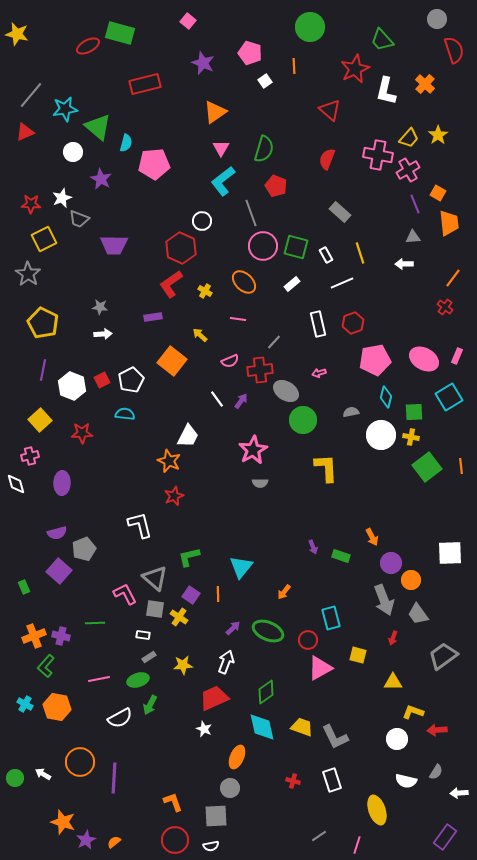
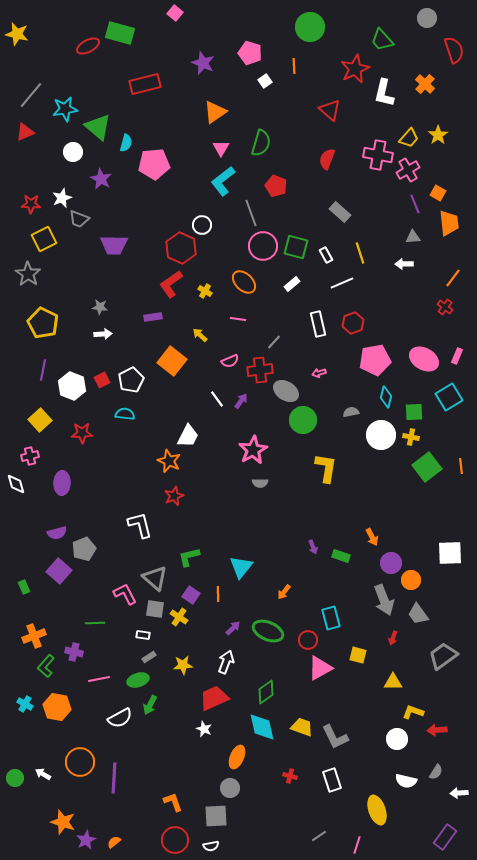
gray circle at (437, 19): moved 10 px left, 1 px up
pink square at (188, 21): moved 13 px left, 8 px up
white L-shape at (386, 91): moved 2 px left, 2 px down
green semicircle at (264, 149): moved 3 px left, 6 px up
white circle at (202, 221): moved 4 px down
yellow L-shape at (326, 468): rotated 12 degrees clockwise
purple cross at (61, 636): moved 13 px right, 16 px down
red cross at (293, 781): moved 3 px left, 5 px up
